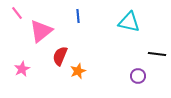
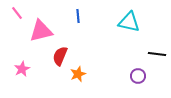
pink triangle: rotated 25 degrees clockwise
orange star: moved 3 px down
